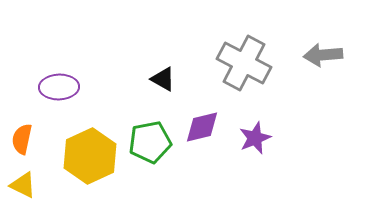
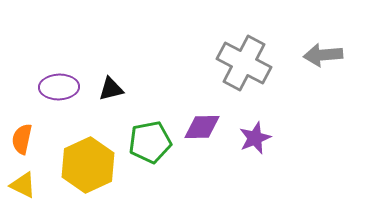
black triangle: moved 52 px left, 10 px down; rotated 44 degrees counterclockwise
purple diamond: rotated 12 degrees clockwise
yellow hexagon: moved 2 px left, 9 px down
